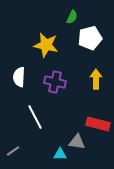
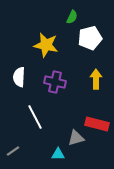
red rectangle: moved 1 px left
gray triangle: moved 1 px left, 4 px up; rotated 24 degrees counterclockwise
cyan triangle: moved 2 px left
